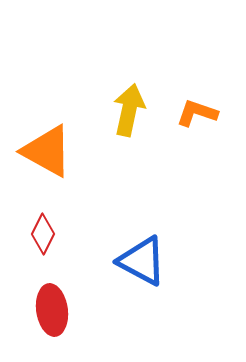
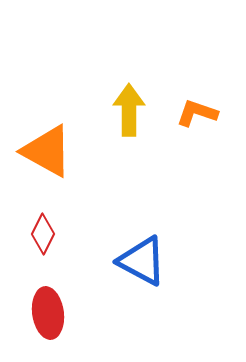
yellow arrow: rotated 12 degrees counterclockwise
red ellipse: moved 4 px left, 3 px down
